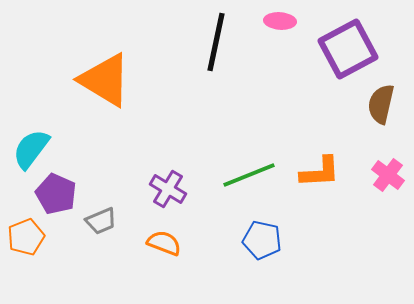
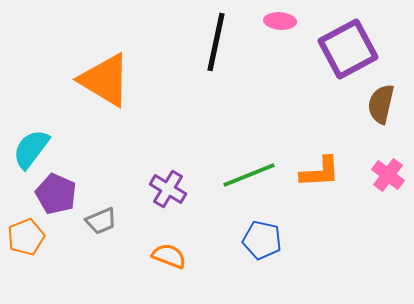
orange semicircle: moved 5 px right, 13 px down
